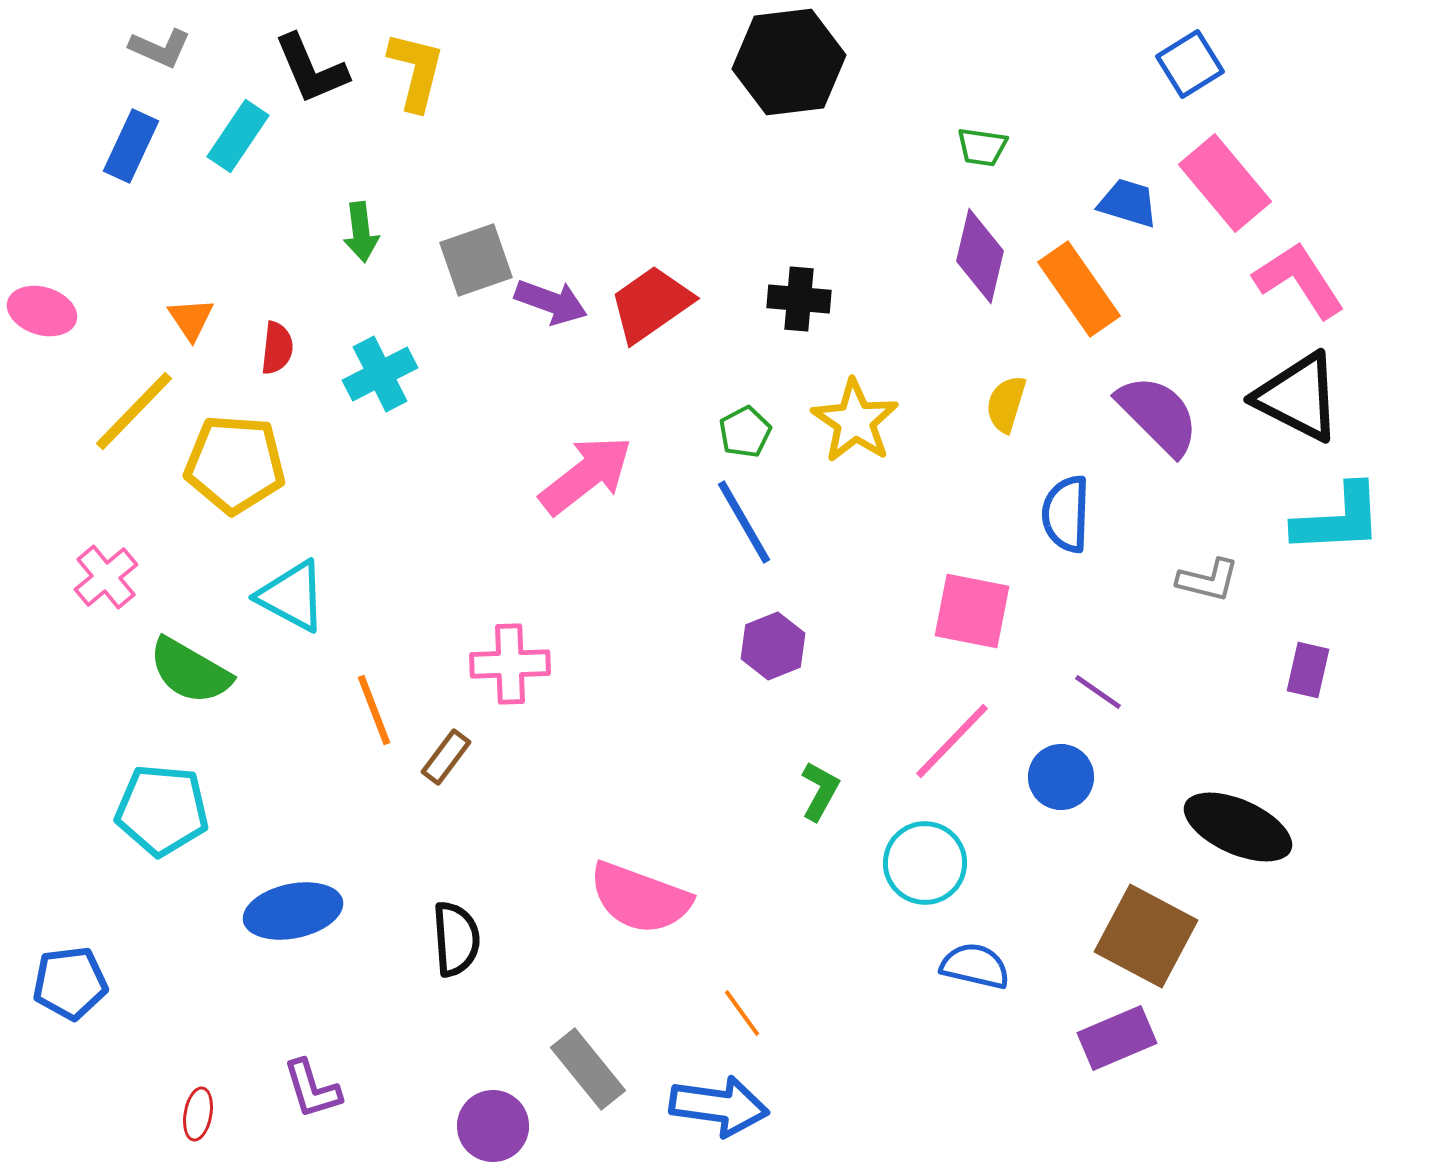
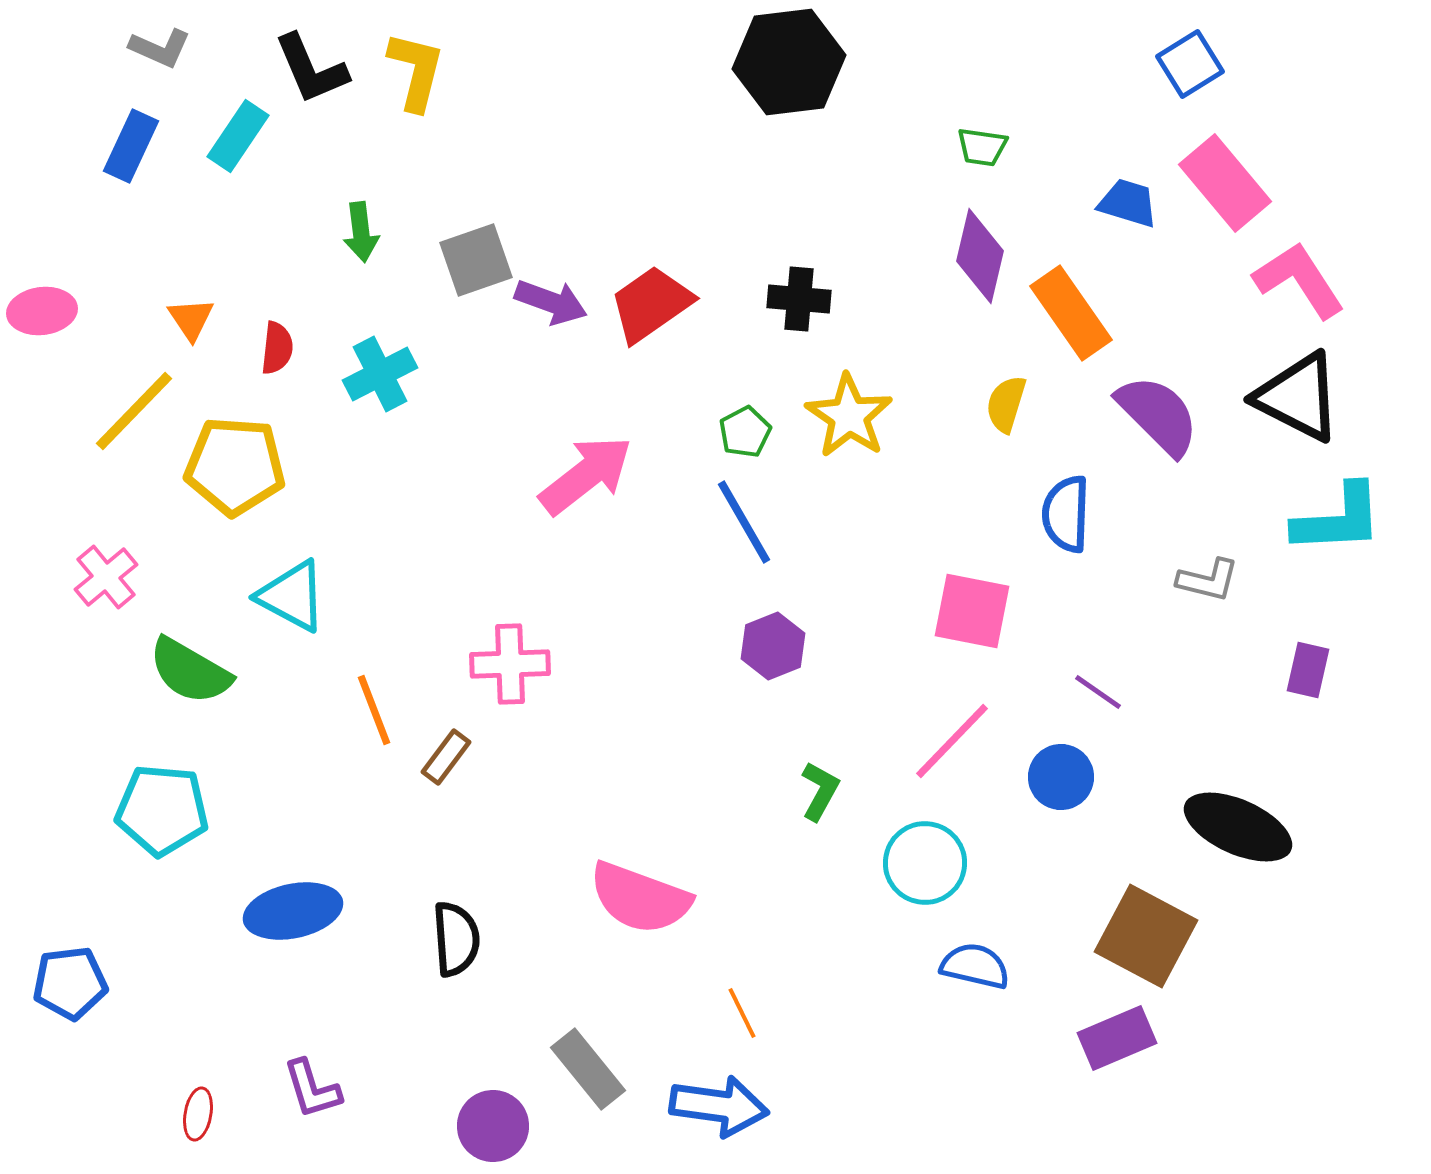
orange rectangle at (1079, 289): moved 8 px left, 24 px down
pink ellipse at (42, 311): rotated 24 degrees counterclockwise
yellow star at (855, 421): moved 6 px left, 5 px up
yellow pentagon at (235, 464): moved 2 px down
orange line at (742, 1013): rotated 10 degrees clockwise
